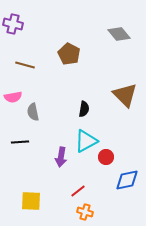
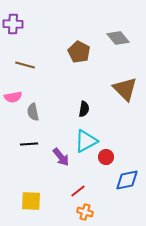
purple cross: rotated 12 degrees counterclockwise
gray diamond: moved 1 px left, 4 px down
brown pentagon: moved 10 px right, 2 px up
brown triangle: moved 6 px up
black line: moved 9 px right, 2 px down
purple arrow: rotated 48 degrees counterclockwise
